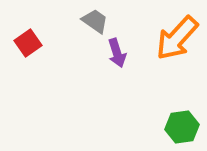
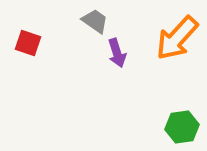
red square: rotated 36 degrees counterclockwise
